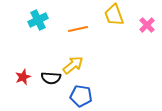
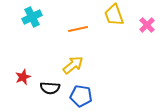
cyan cross: moved 6 px left, 3 px up
black semicircle: moved 1 px left, 10 px down
